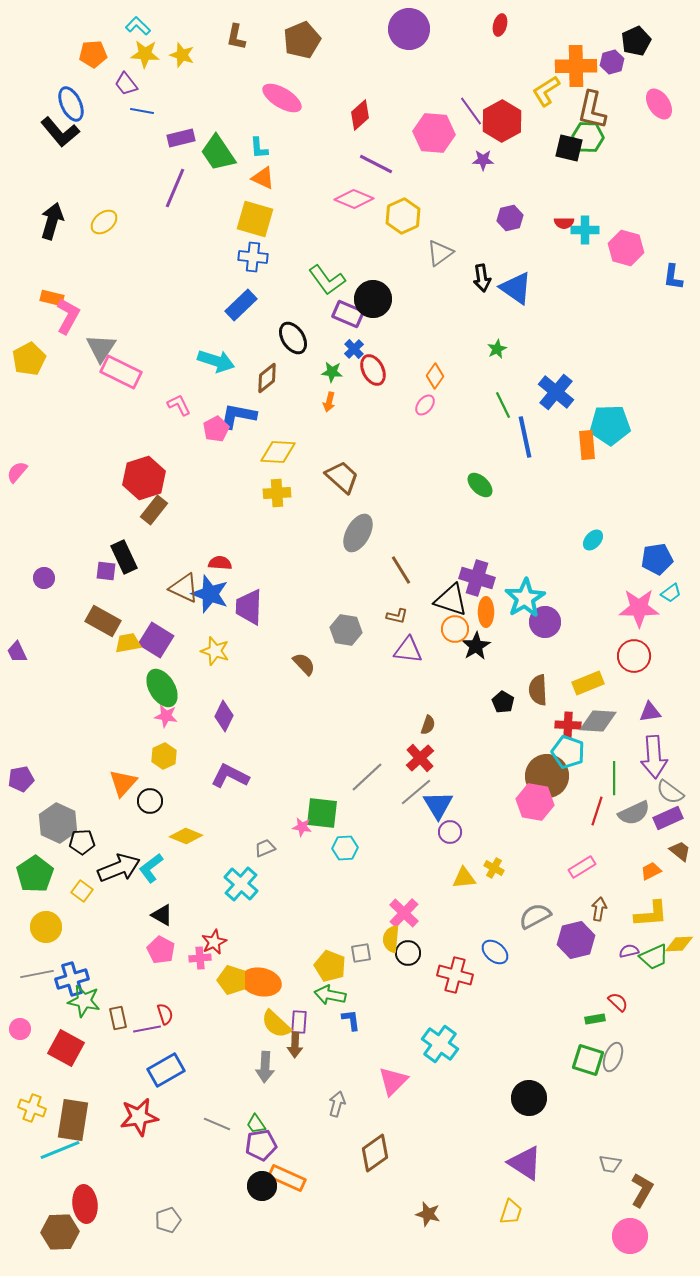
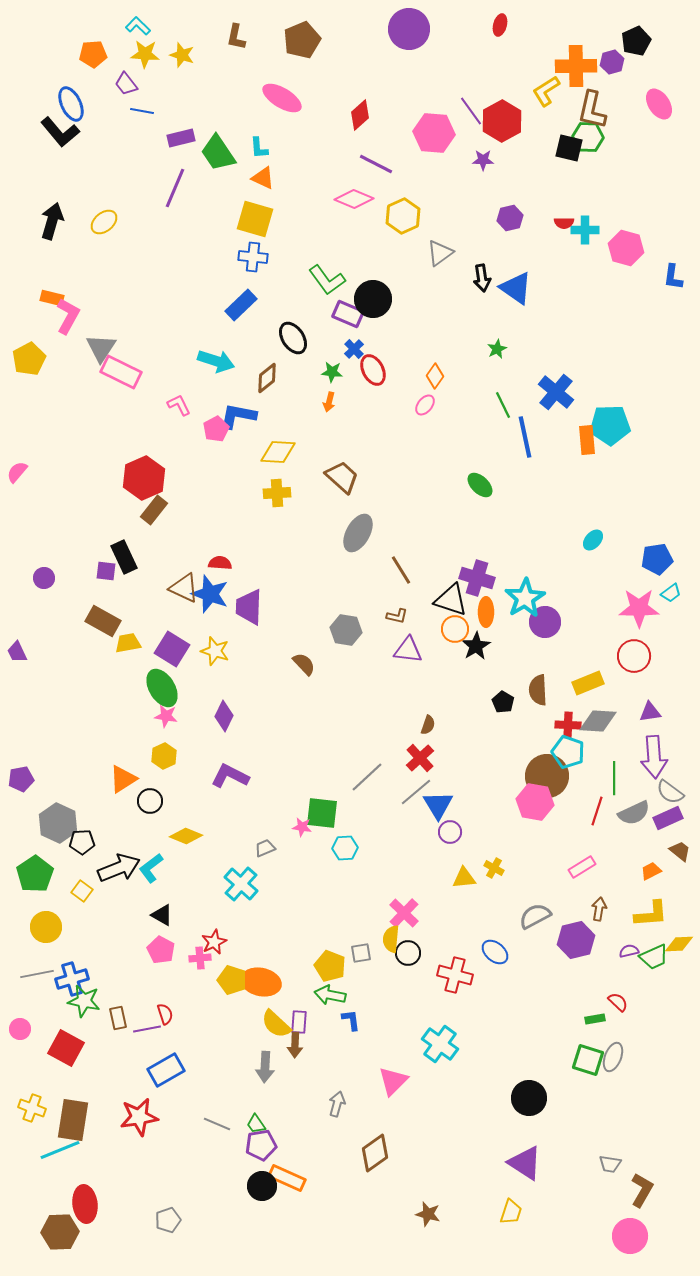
orange rectangle at (587, 445): moved 5 px up
red hexagon at (144, 478): rotated 6 degrees counterclockwise
purple square at (156, 640): moved 16 px right, 9 px down
orange triangle at (123, 783): moved 4 px up; rotated 16 degrees clockwise
